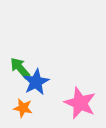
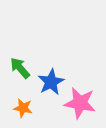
blue star: moved 15 px right
pink star: rotated 12 degrees counterclockwise
